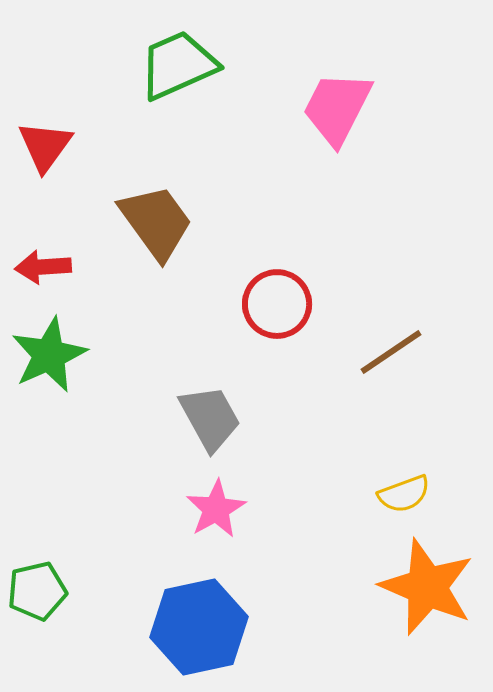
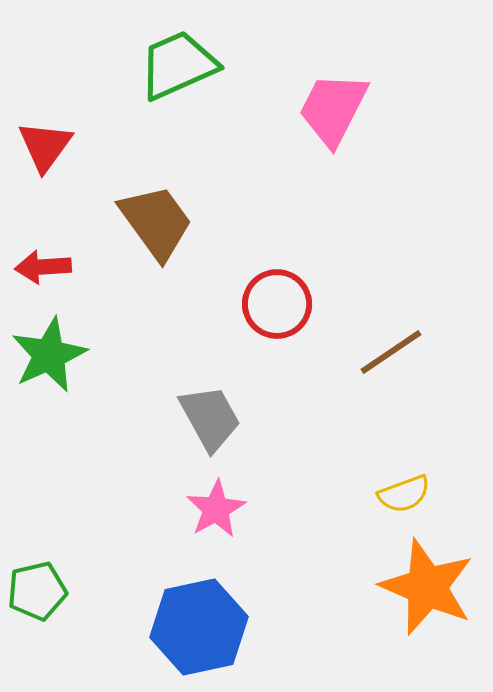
pink trapezoid: moved 4 px left, 1 px down
